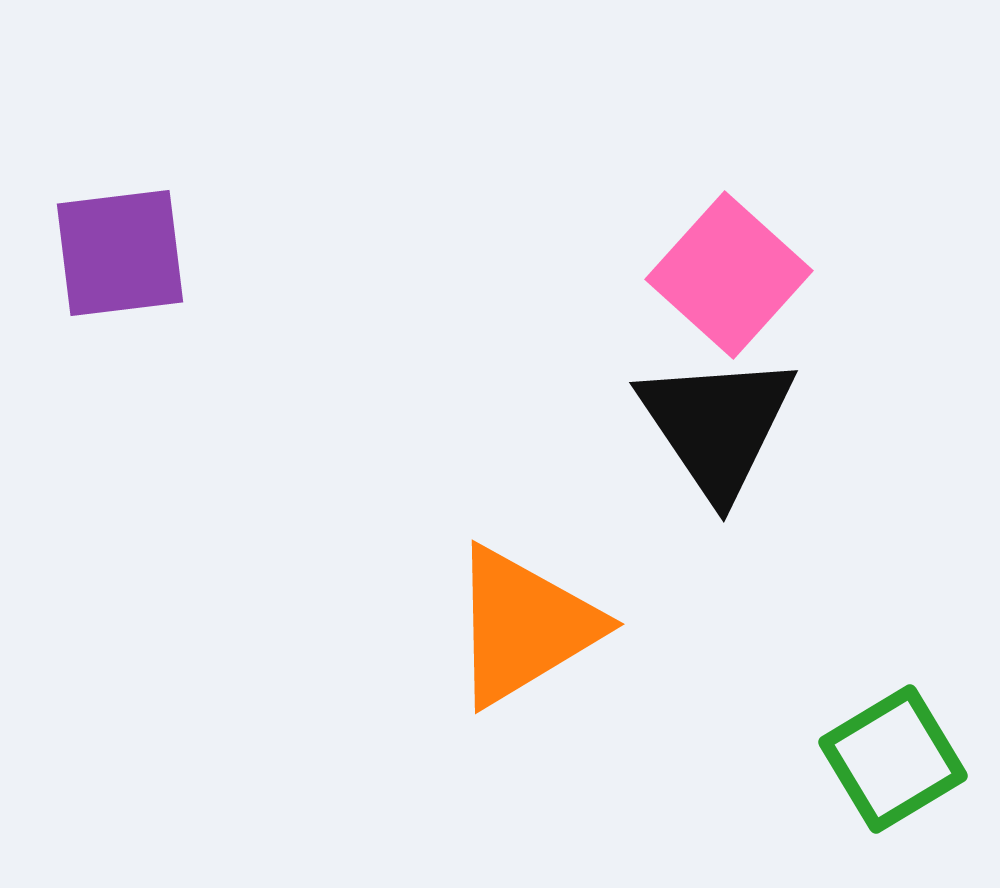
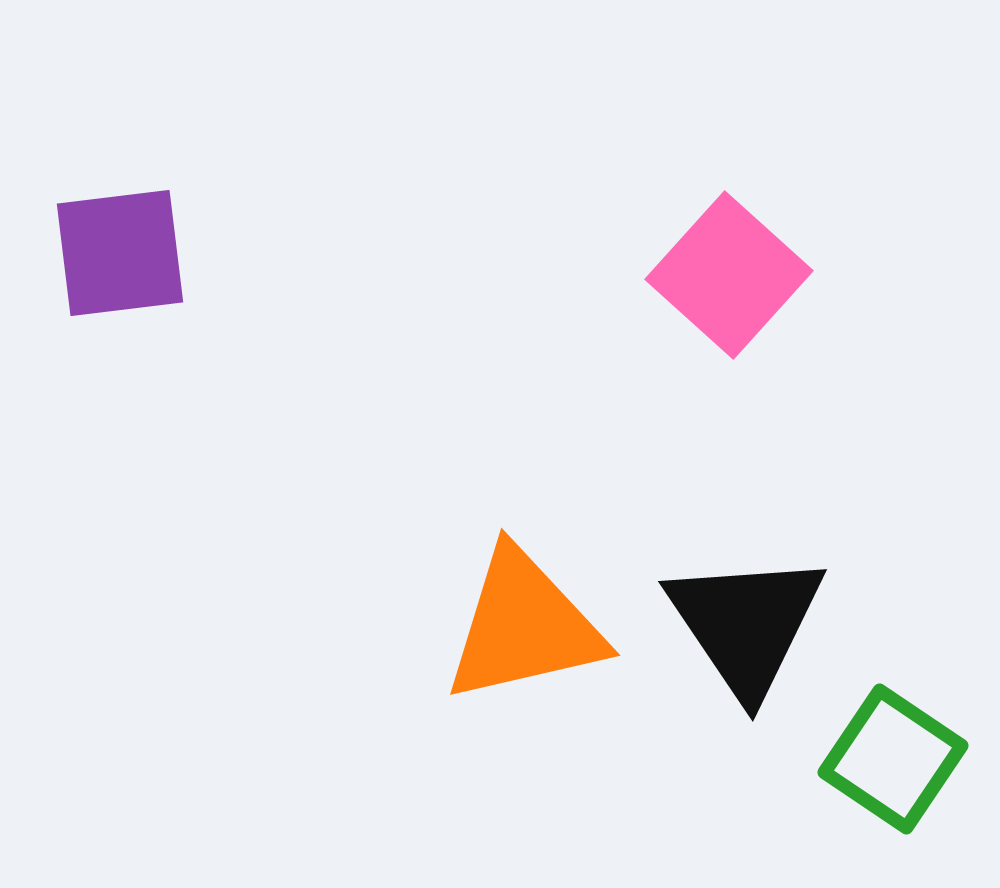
black triangle: moved 29 px right, 199 px down
orange triangle: rotated 18 degrees clockwise
green square: rotated 25 degrees counterclockwise
